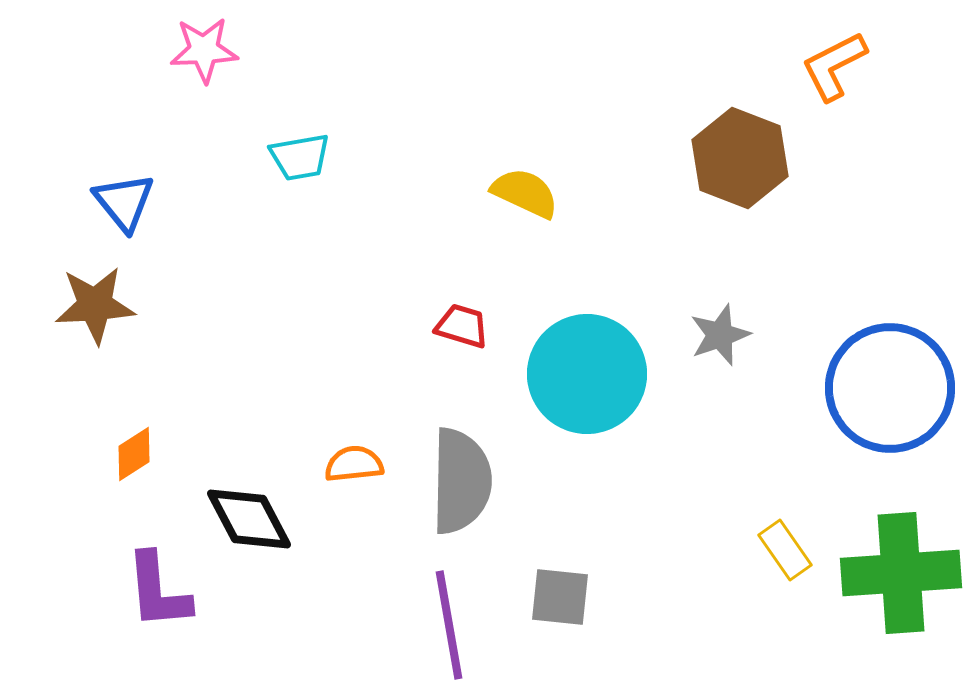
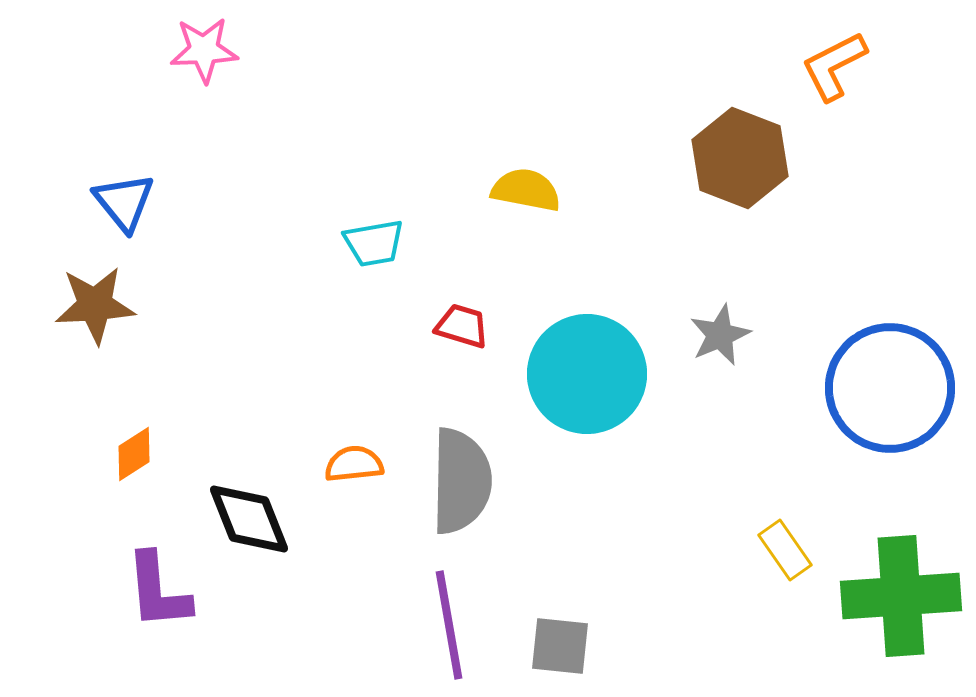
cyan trapezoid: moved 74 px right, 86 px down
yellow semicircle: moved 1 px right, 3 px up; rotated 14 degrees counterclockwise
gray star: rotated 4 degrees counterclockwise
black diamond: rotated 6 degrees clockwise
green cross: moved 23 px down
gray square: moved 49 px down
